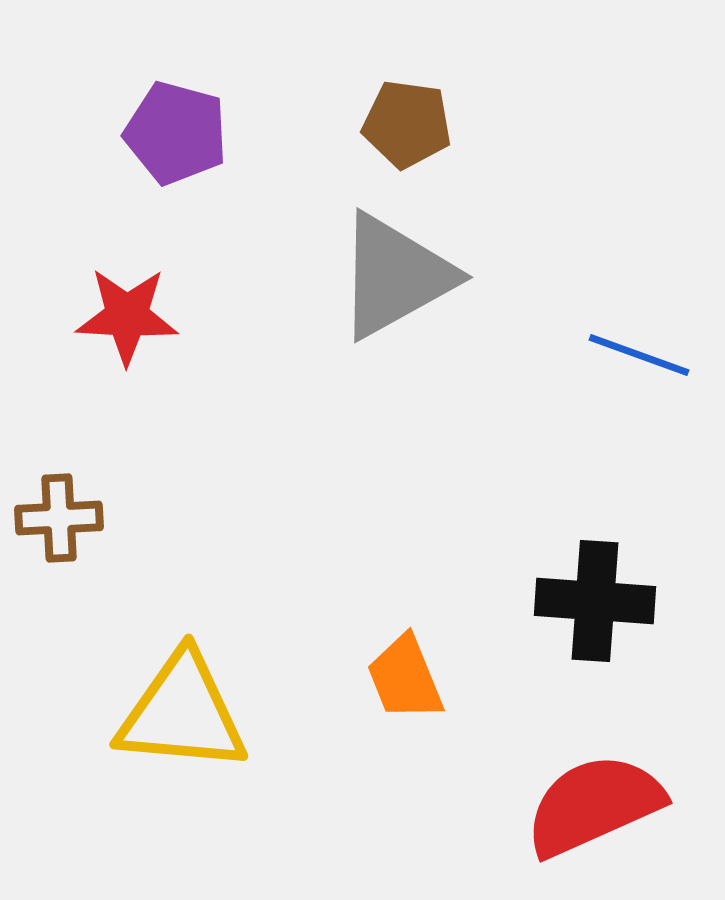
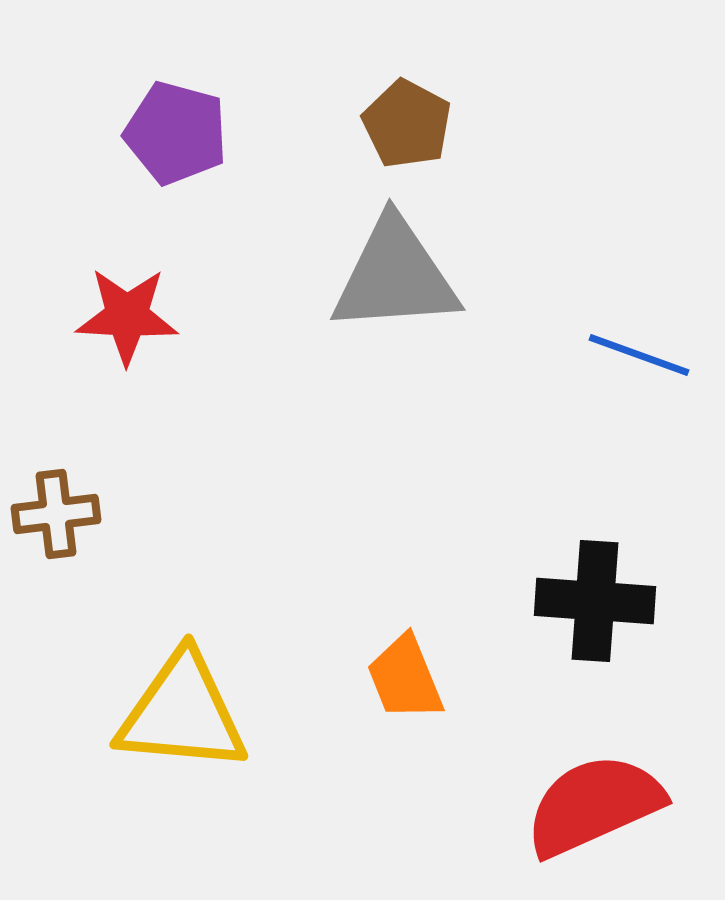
brown pentagon: rotated 20 degrees clockwise
gray triangle: rotated 25 degrees clockwise
brown cross: moved 3 px left, 4 px up; rotated 4 degrees counterclockwise
